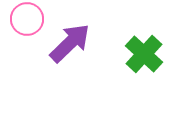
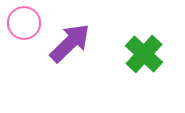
pink circle: moved 3 px left, 4 px down
